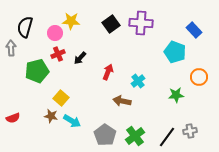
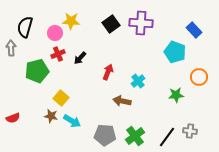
gray cross: rotated 16 degrees clockwise
gray pentagon: rotated 30 degrees counterclockwise
